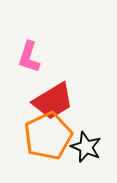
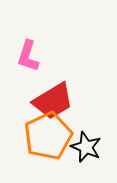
pink L-shape: moved 1 px left, 1 px up
